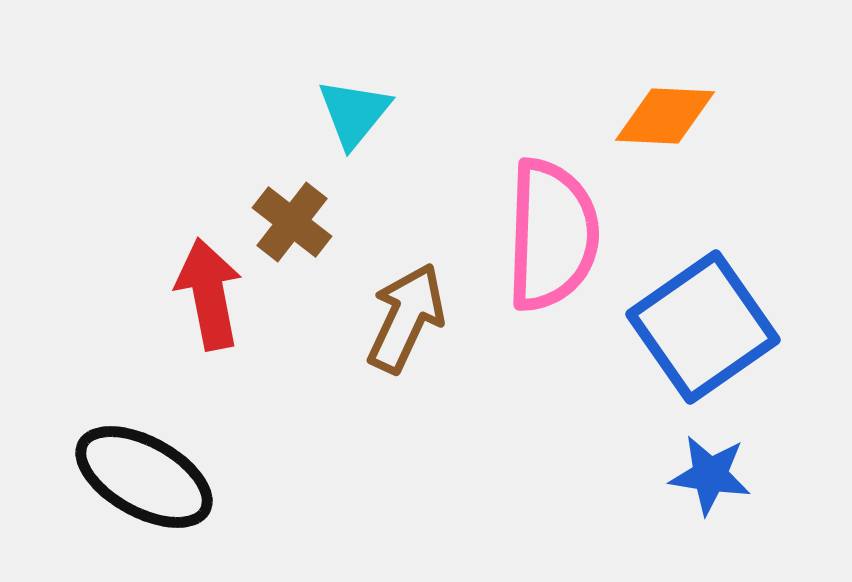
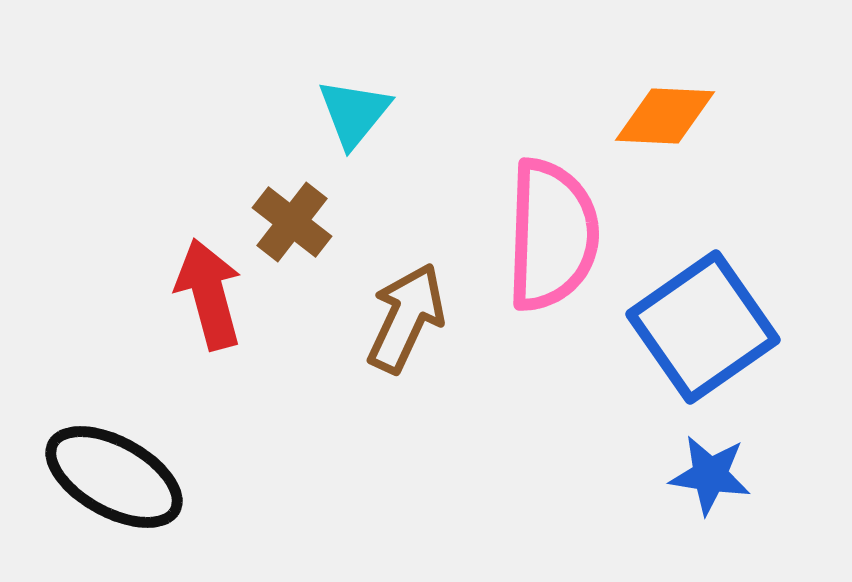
red arrow: rotated 4 degrees counterclockwise
black ellipse: moved 30 px left
